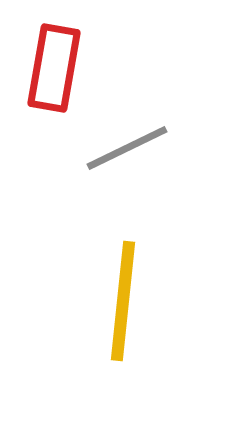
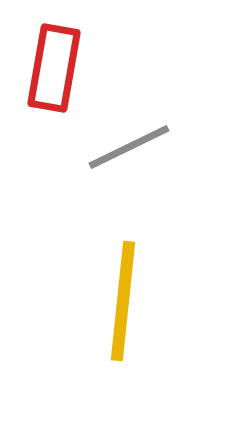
gray line: moved 2 px right, 1 px up
